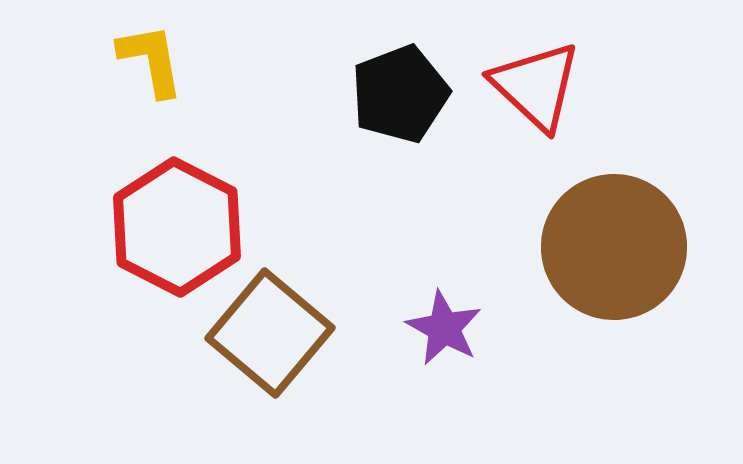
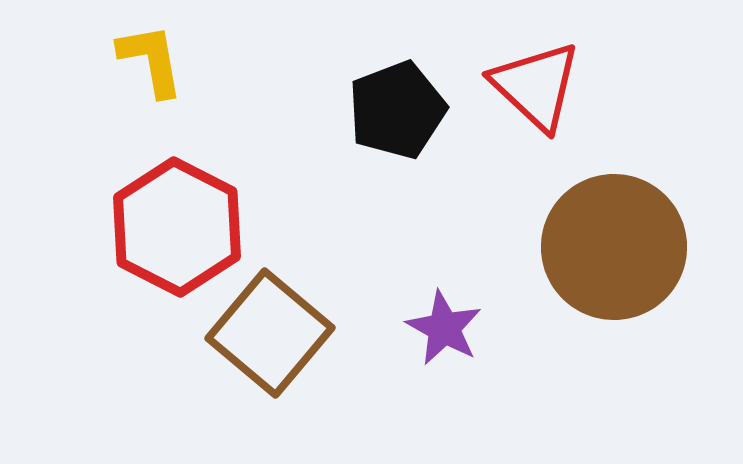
black pentagon: moved 3 px left, 16 px down
